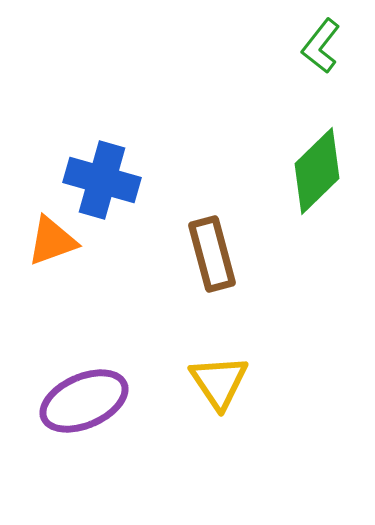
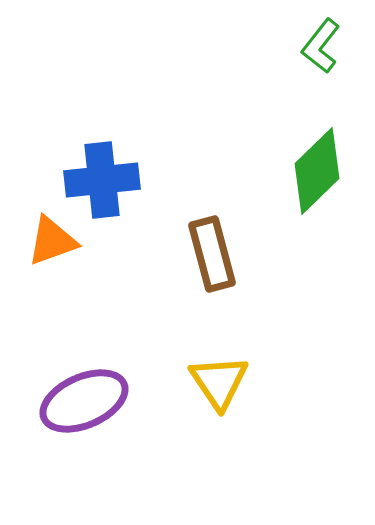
blue cross: rotated 22 degrees counterclockwise
